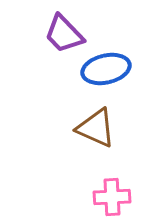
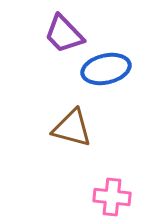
brown triangle: moved 24 px left; rotated 9 degrees counterclockwise
pink cross: rotated 9 degrees clockwise
